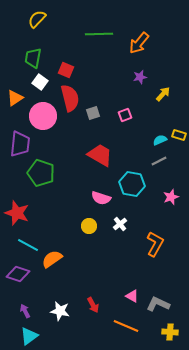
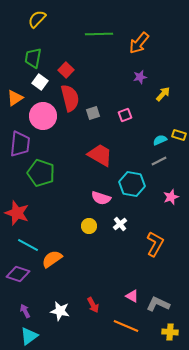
red square: rotated 21 degrees clockwise
